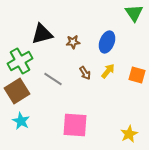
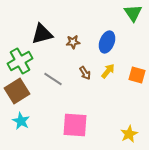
green triangle: moved 1 px left
